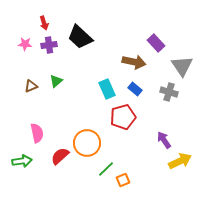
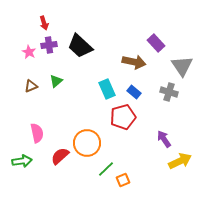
black trapezoid: moved 9 px down
pink star: moved 4 px right, 8 px down; rotated 24 degrees clockwise
blue rectangle: moved 1 px left, 3 px down
purple arrow: moved 1 px up
